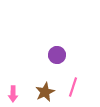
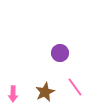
purple circle: moved 3 px right, 2 px up
pink line: moved 2 px right; rotated 54 degrees counterclockwise
